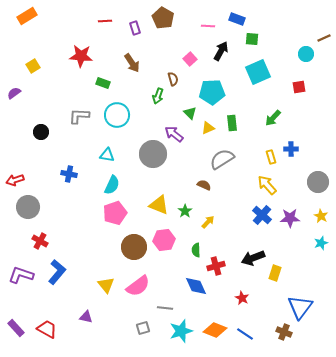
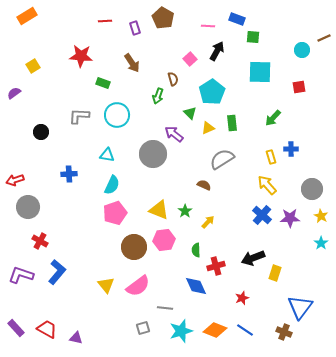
green square at (252, 39): moved 1 px right, 2 px up
black arrow at (221, 51): moved 4 px left
cyan circle at (306, 54): moved 4 px left, 4 px up
cyan square at (258, 72): moved 2 px right; rotated 25 degrees clockwise
cyan pentagon at (212, 92): rotated 30 degrees counterclockwise
blue cross at (69, 174): rotated 14 degrees counterclockwise
gray circle at (318, 182): moved 6 px left, 7 px down
yellow triangle at (159, 205): moved 5 px down
cyan star at (321, 243): rotated 16 degrees counterclockwise
red star at (242, 298): rotated 24 degrees clockwise
purple triangle at (86, 317): moved 10 px left, 21 px down
blue line at (245, 334): moved 4 px up
